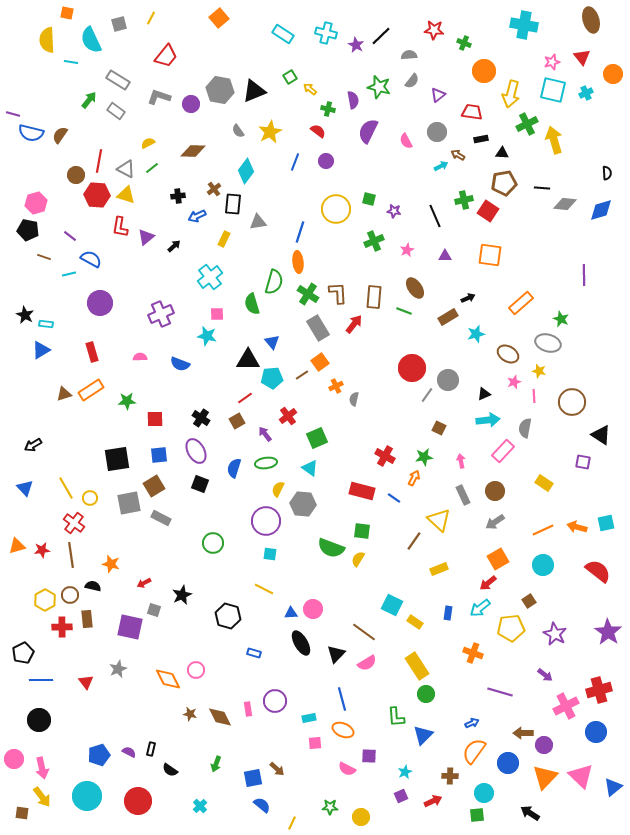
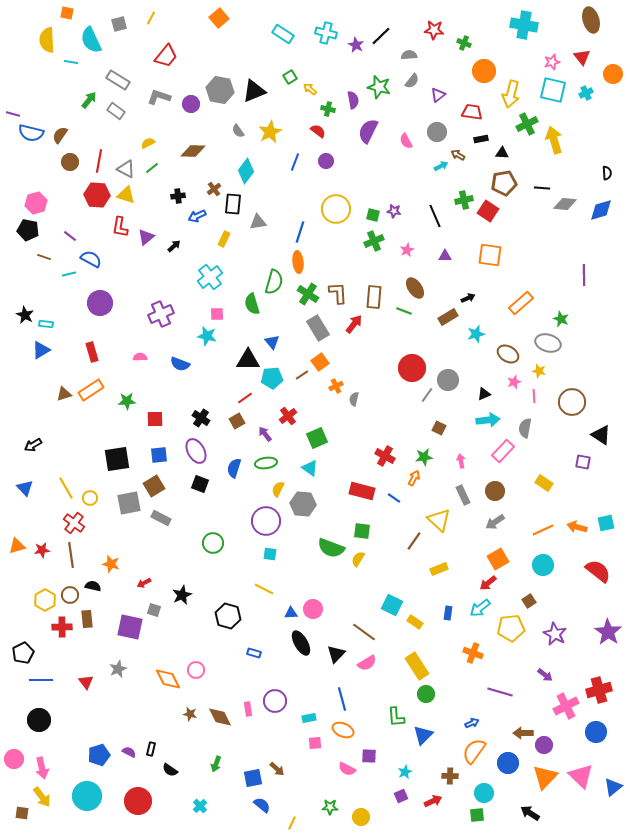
brown circle at (76, 175): moved 6 px left, 13 px up
green square at (369, 199): moved 4 px right, 16 px down
